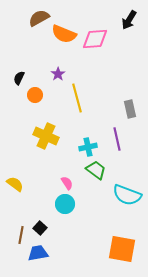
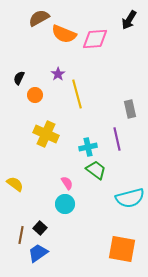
yellow line: moved 4 px up
yellow cross: moved 2 px up
cyan semicircle: moved 3 px right, 3 px down; rotated 36 degrees counterclockwise
blue trapezoid: rotated 25 degrees counterclockwise
